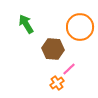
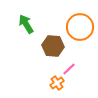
brown hexagon: moved 3 px up
